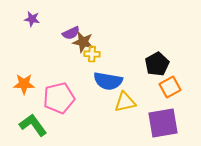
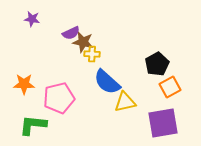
blue semicircle: moved 1 px left, 1 px down; rotated 32 degrees clockwise
green L-shape: rotated 48 degrees counterclockwise
